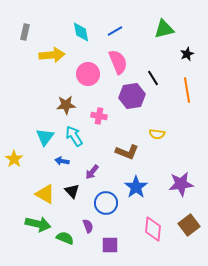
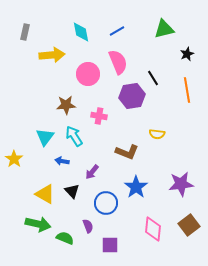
blue line: moved 2 px right
